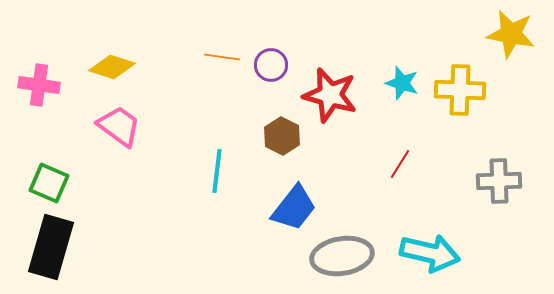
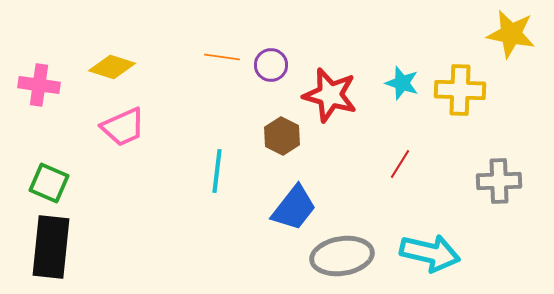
pink trapezoid: moved 4 px right, 1 px down; rotated 120 degrees clockwise
black rectangle: rotated 10 degrees counterclockwise
